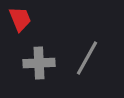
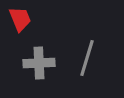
gray line: rotated 12 degrees counterclockwise
